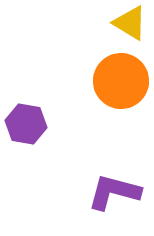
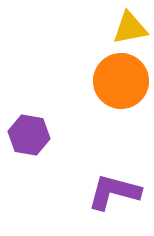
yellow triangle: moved 5 px down; rotated 42 degrees counterclockwise
purple hexagon: moved 3 px right, 11 px down
